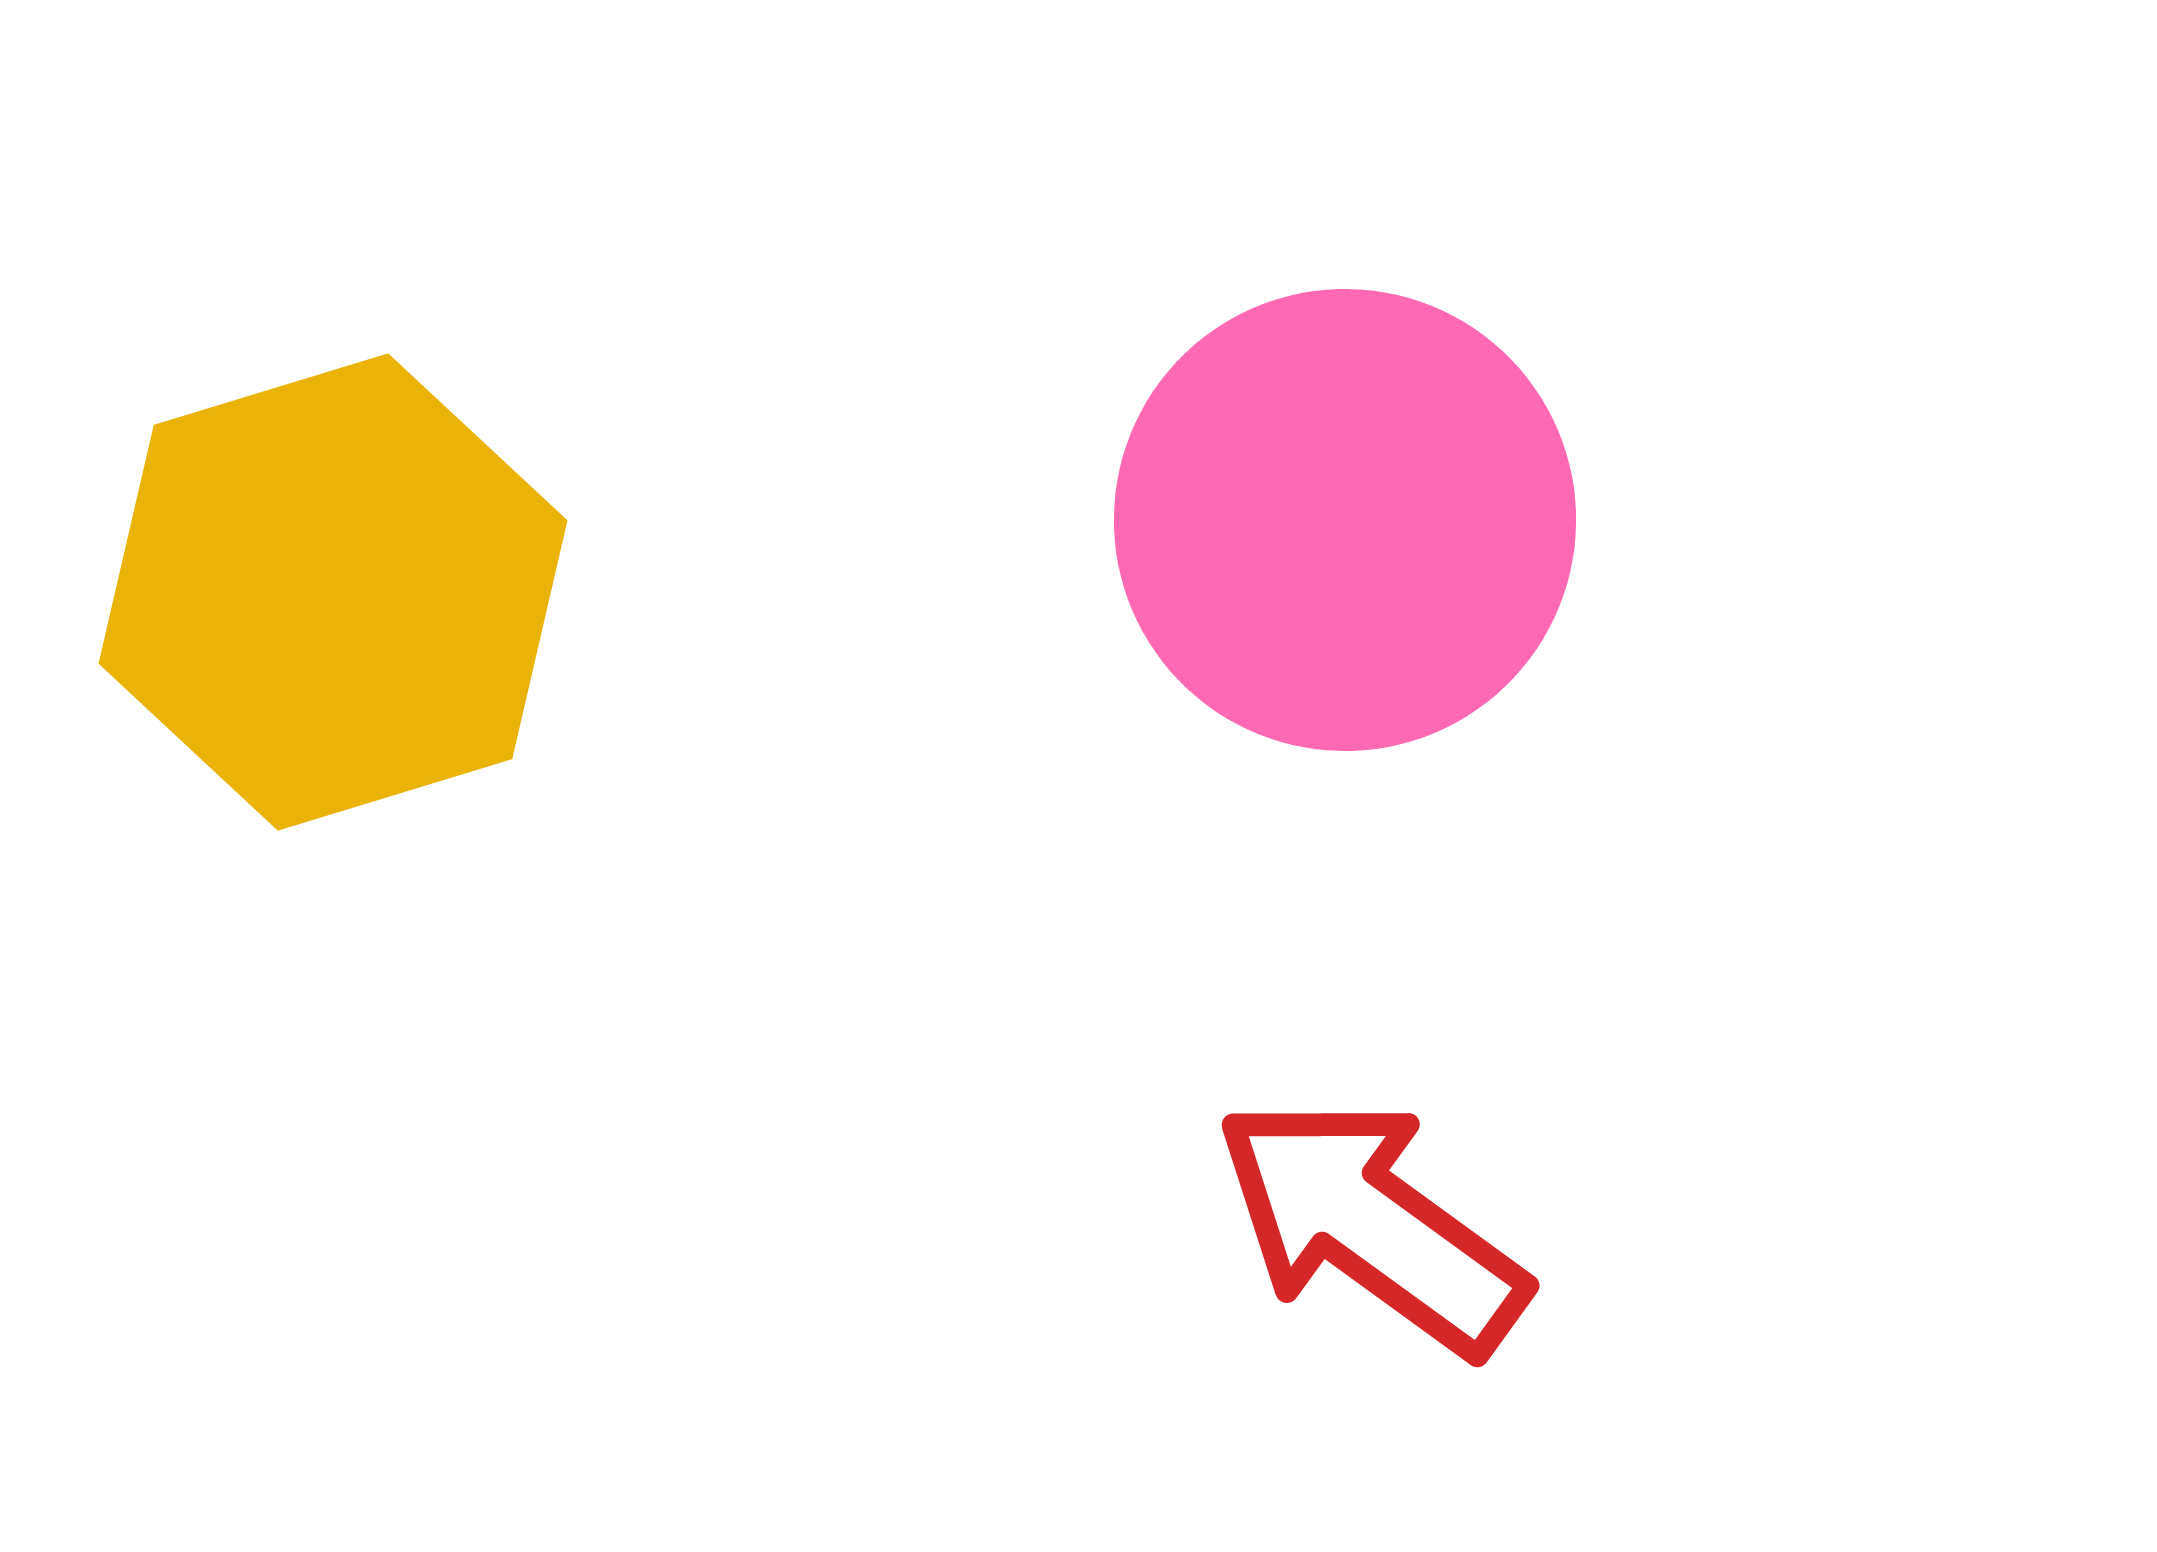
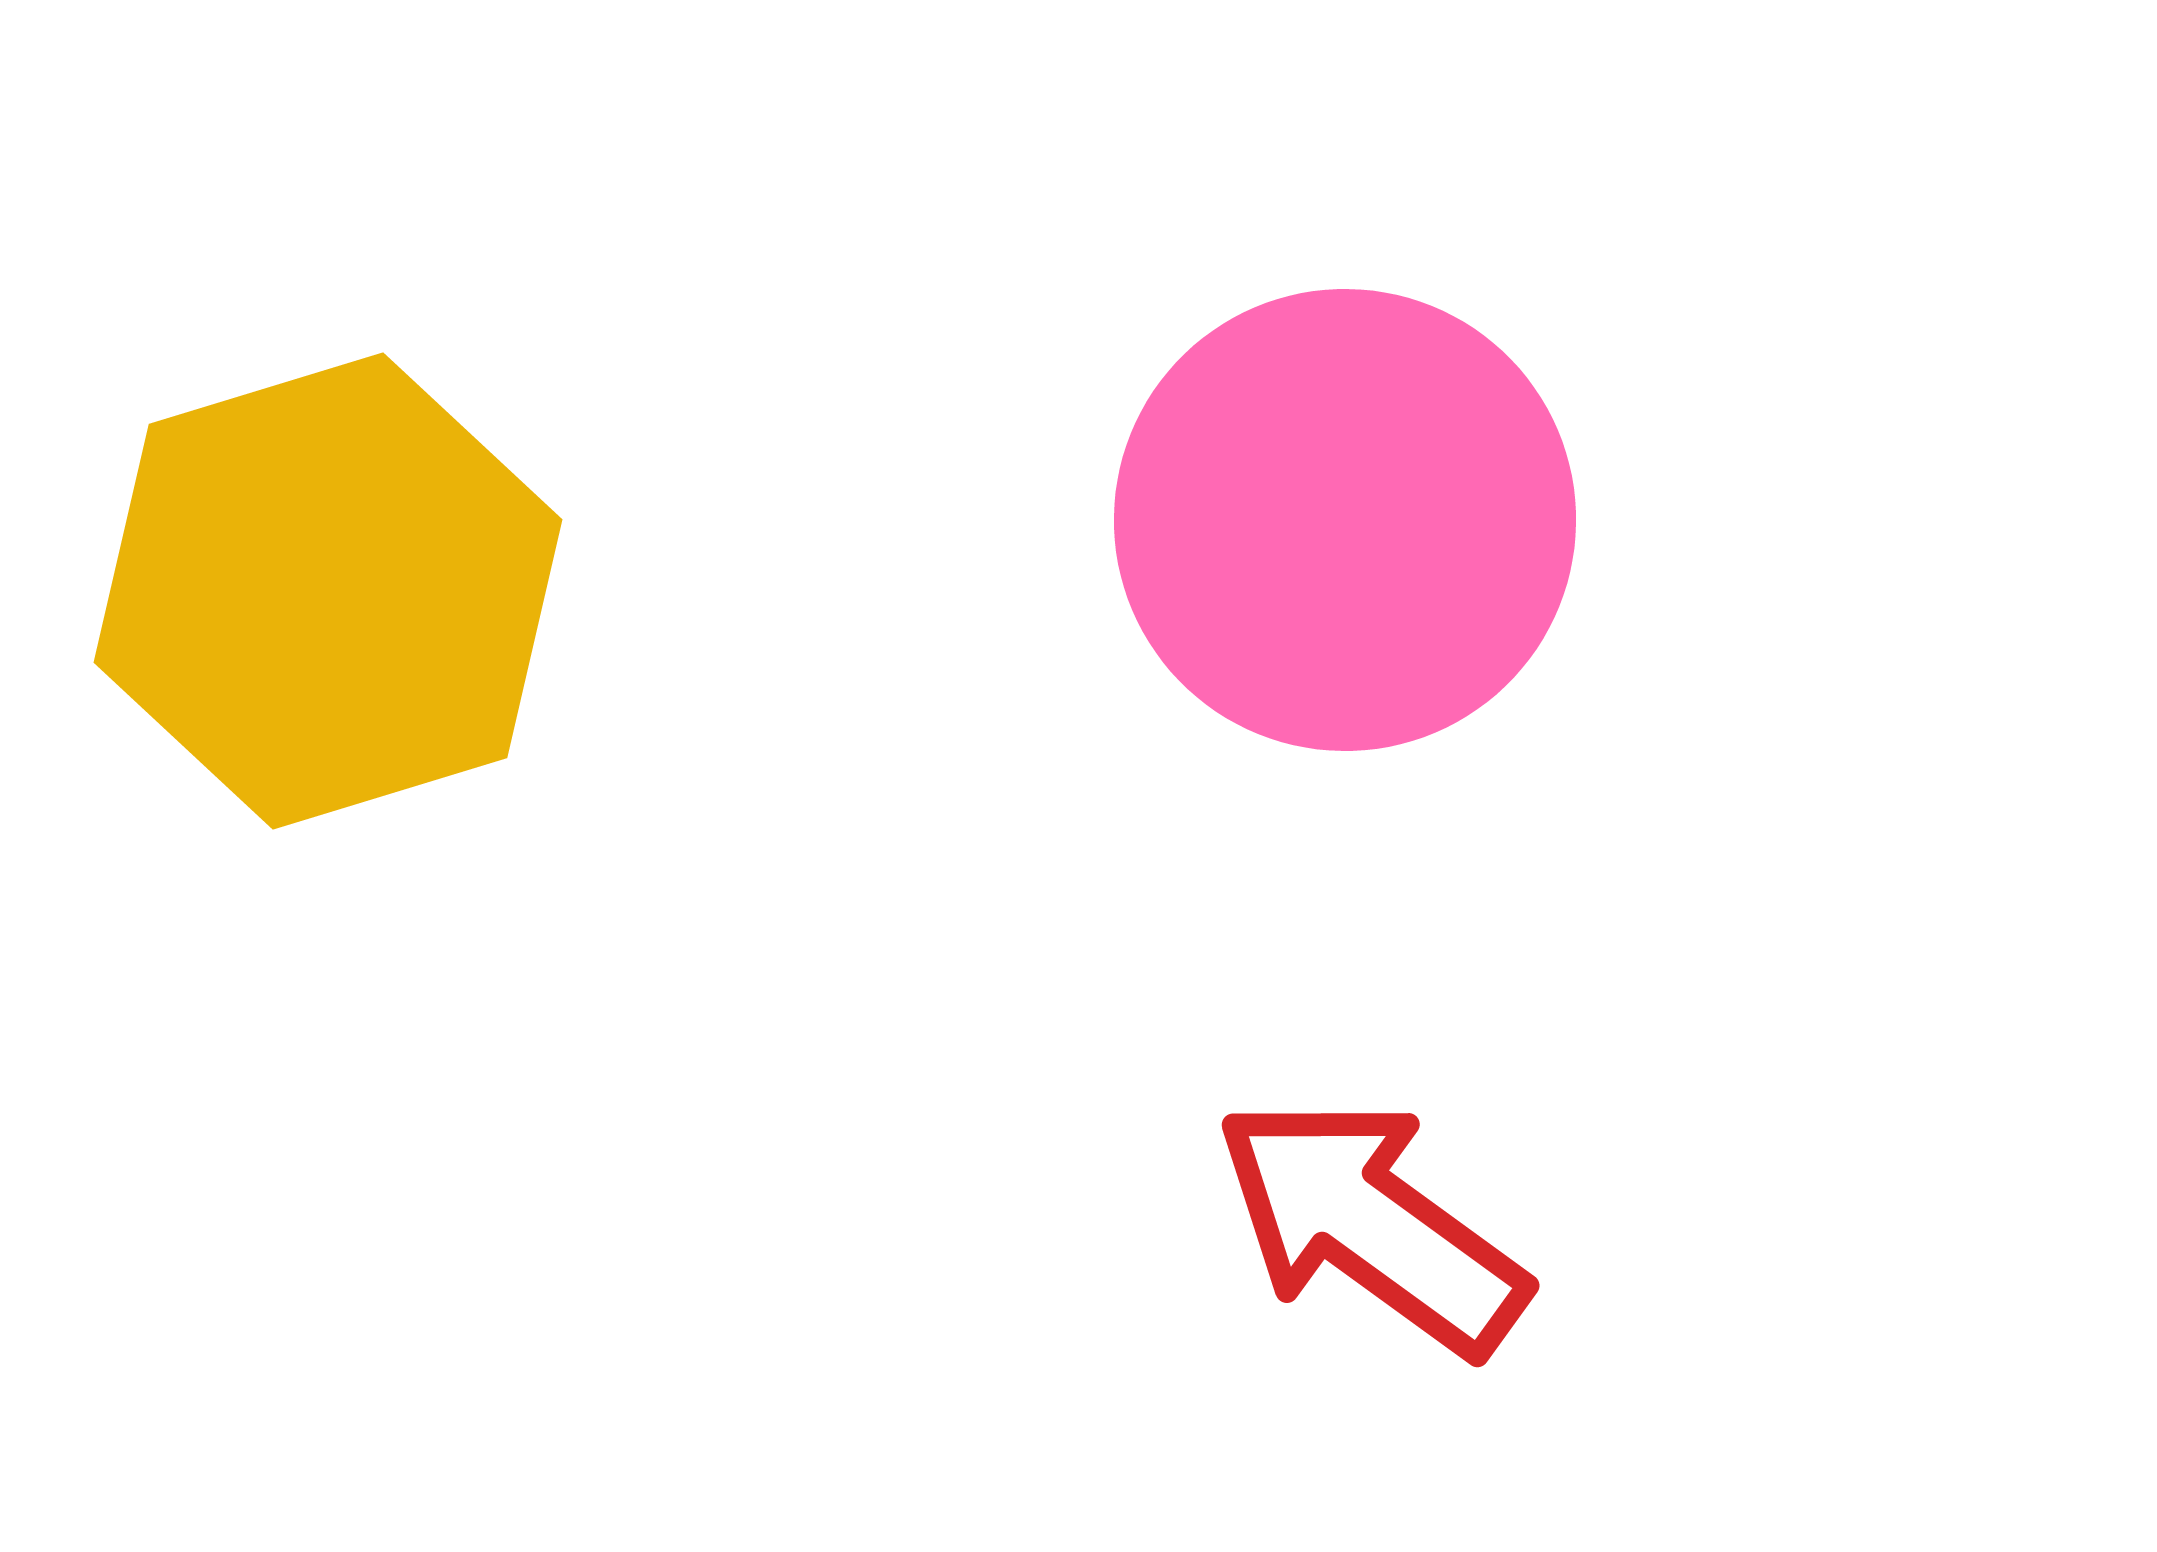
yellow hexagon: moved 5 px left, 1 px up
